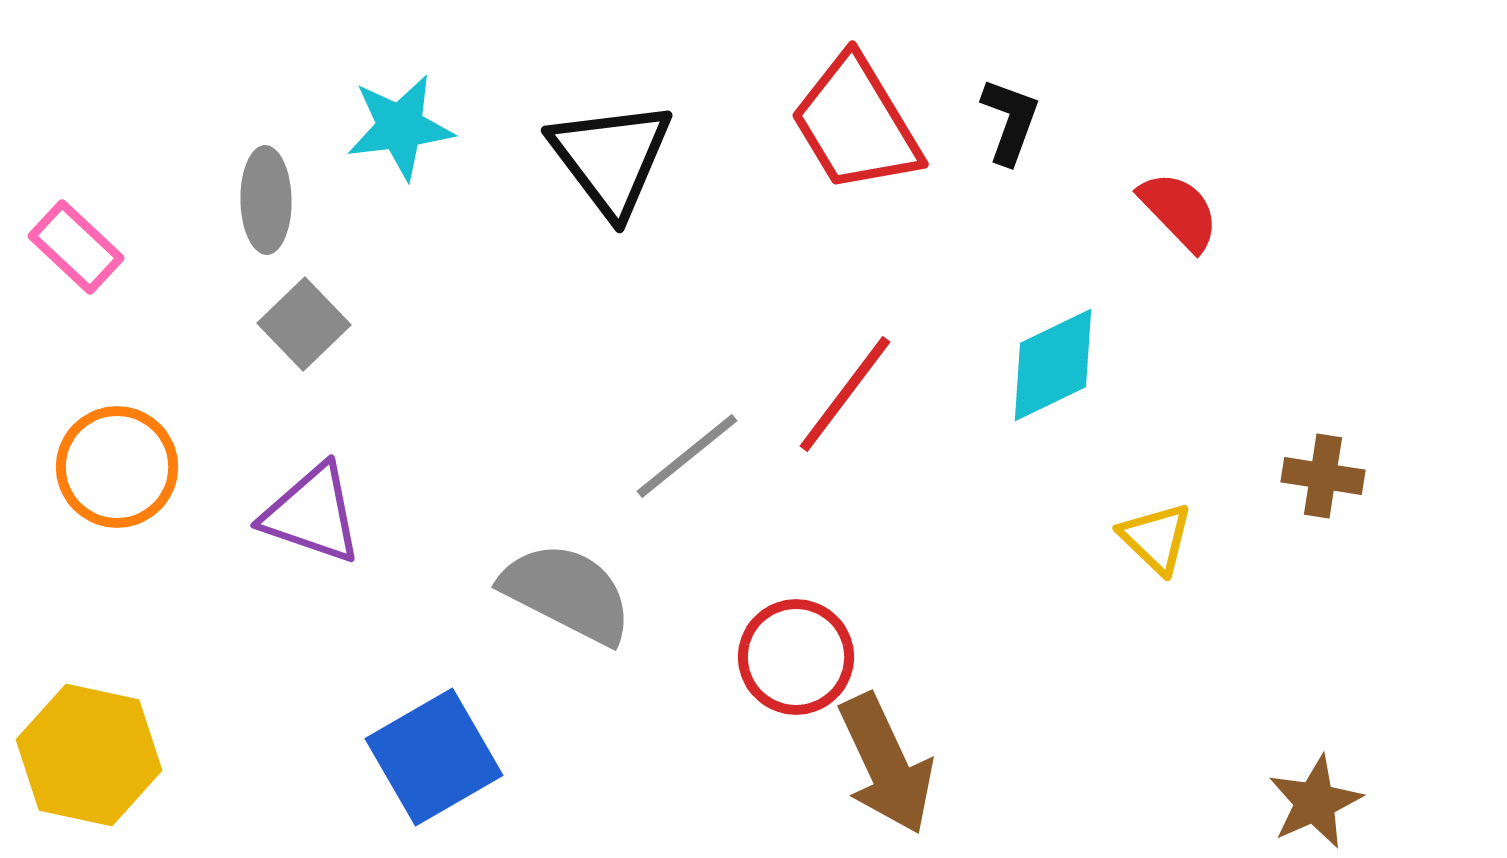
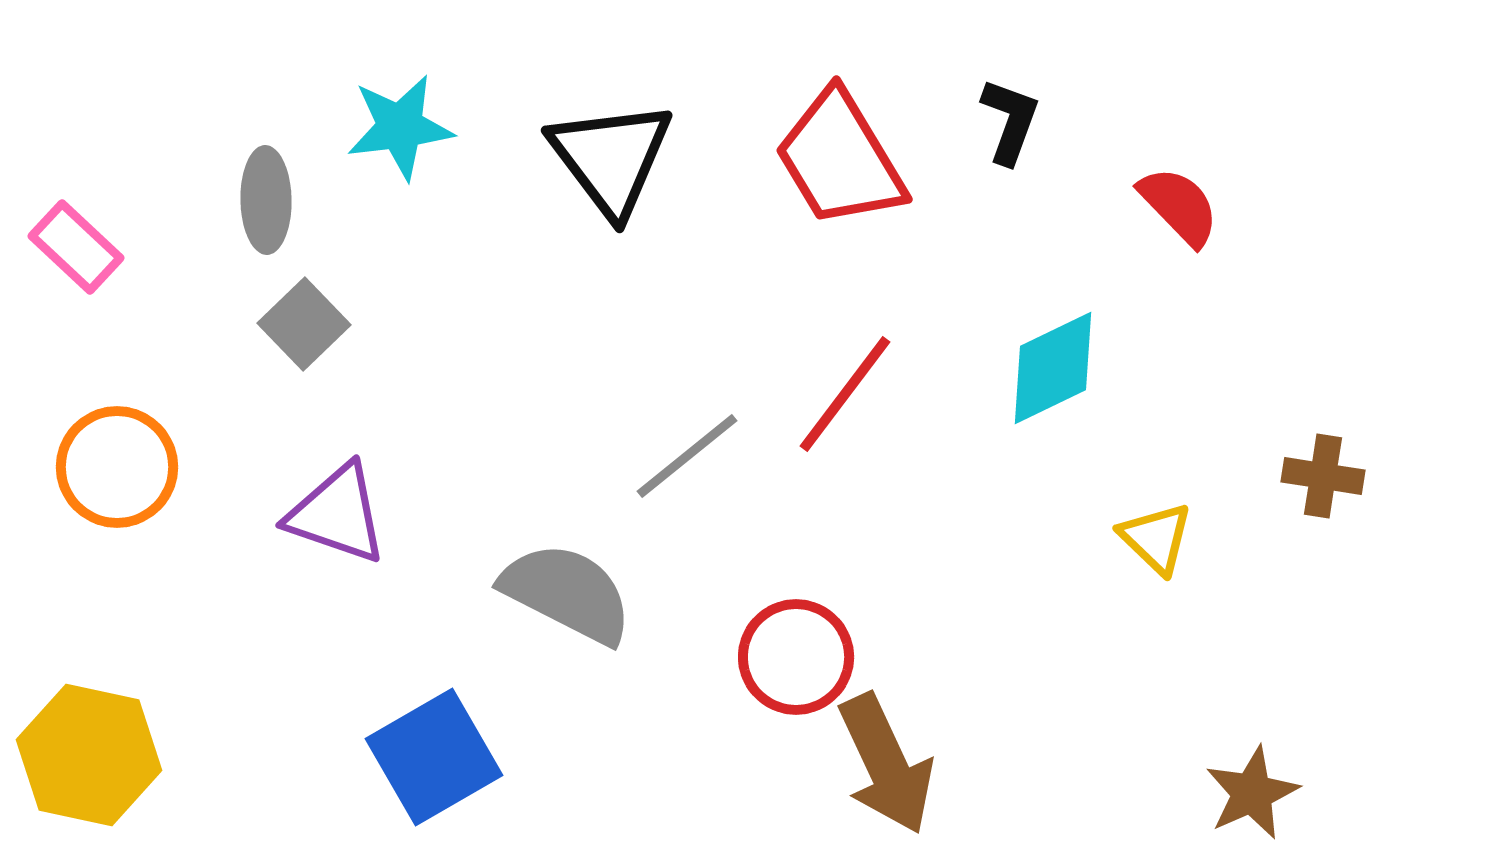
red trapezoid: moved 16 px left, 35 px down
red semicircle: moved 5 px up
cyan diamond: moved 3 px down
purple triangle: moved 25 px right
brown star: moved 63 px left, 9 px up
